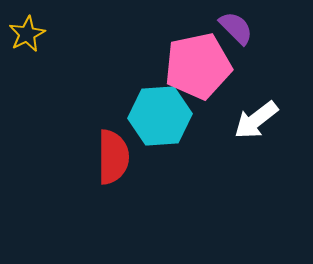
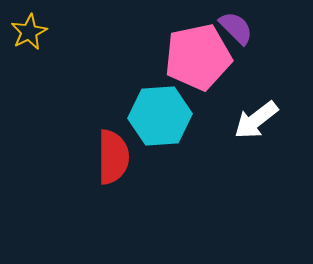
yellow star: moved 2 px right, 2 px up
pink pentagon: moved 9 px up
